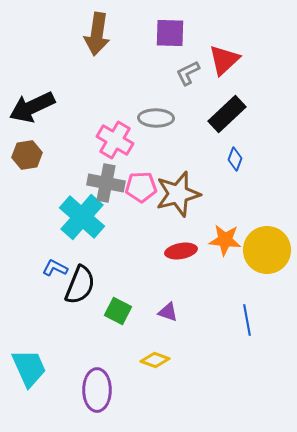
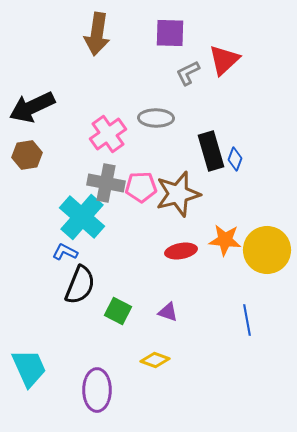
black rectangle: moved 16 px left, 37 px down; rotated 63 degrees counterclockwise
pink cross: moved 7 px left, 6 px up; rotated 24 degrees clockwise
blue L-shape: moved 10 px right, 16 px up
